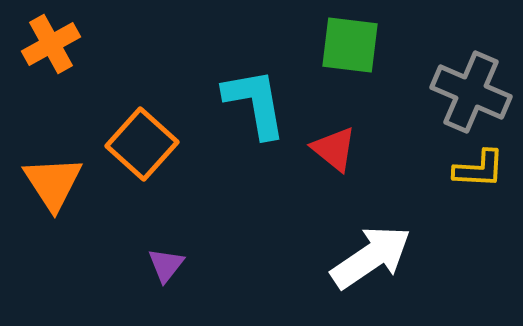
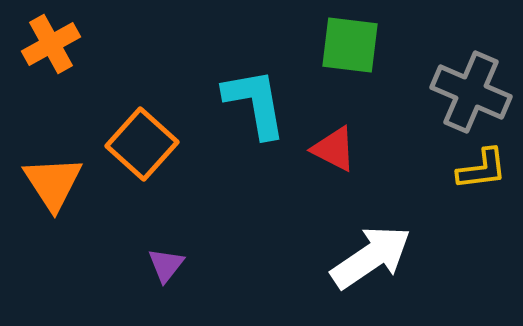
red triangle: rotated 12 degrees counterclockwise
yellow L-shape: moved 3 px right; rotated 10 degrees counterclockwise
